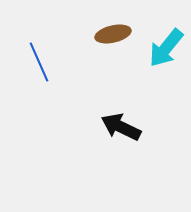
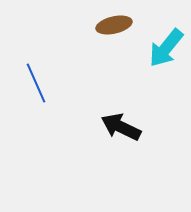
brown ellipse: moved 1 px right, 9 px up
blue line: moved 3 px left, 21 px down
